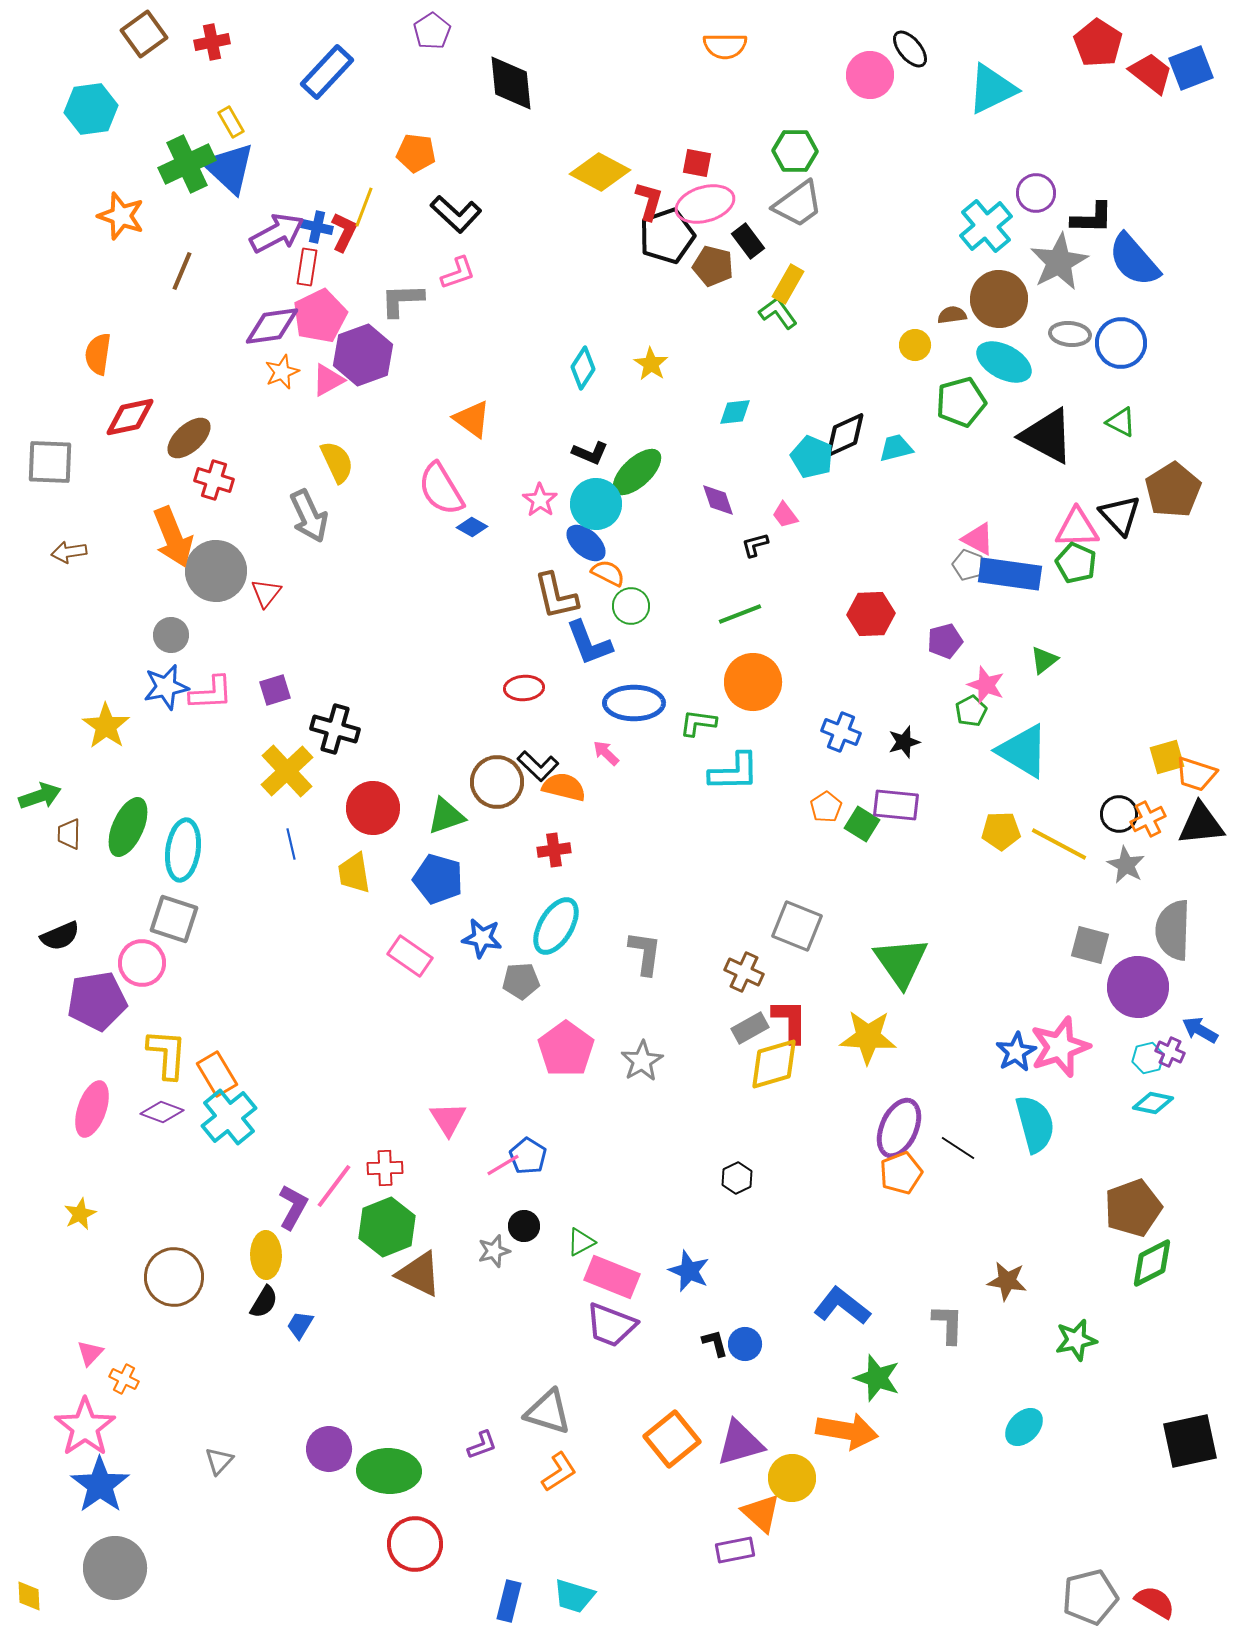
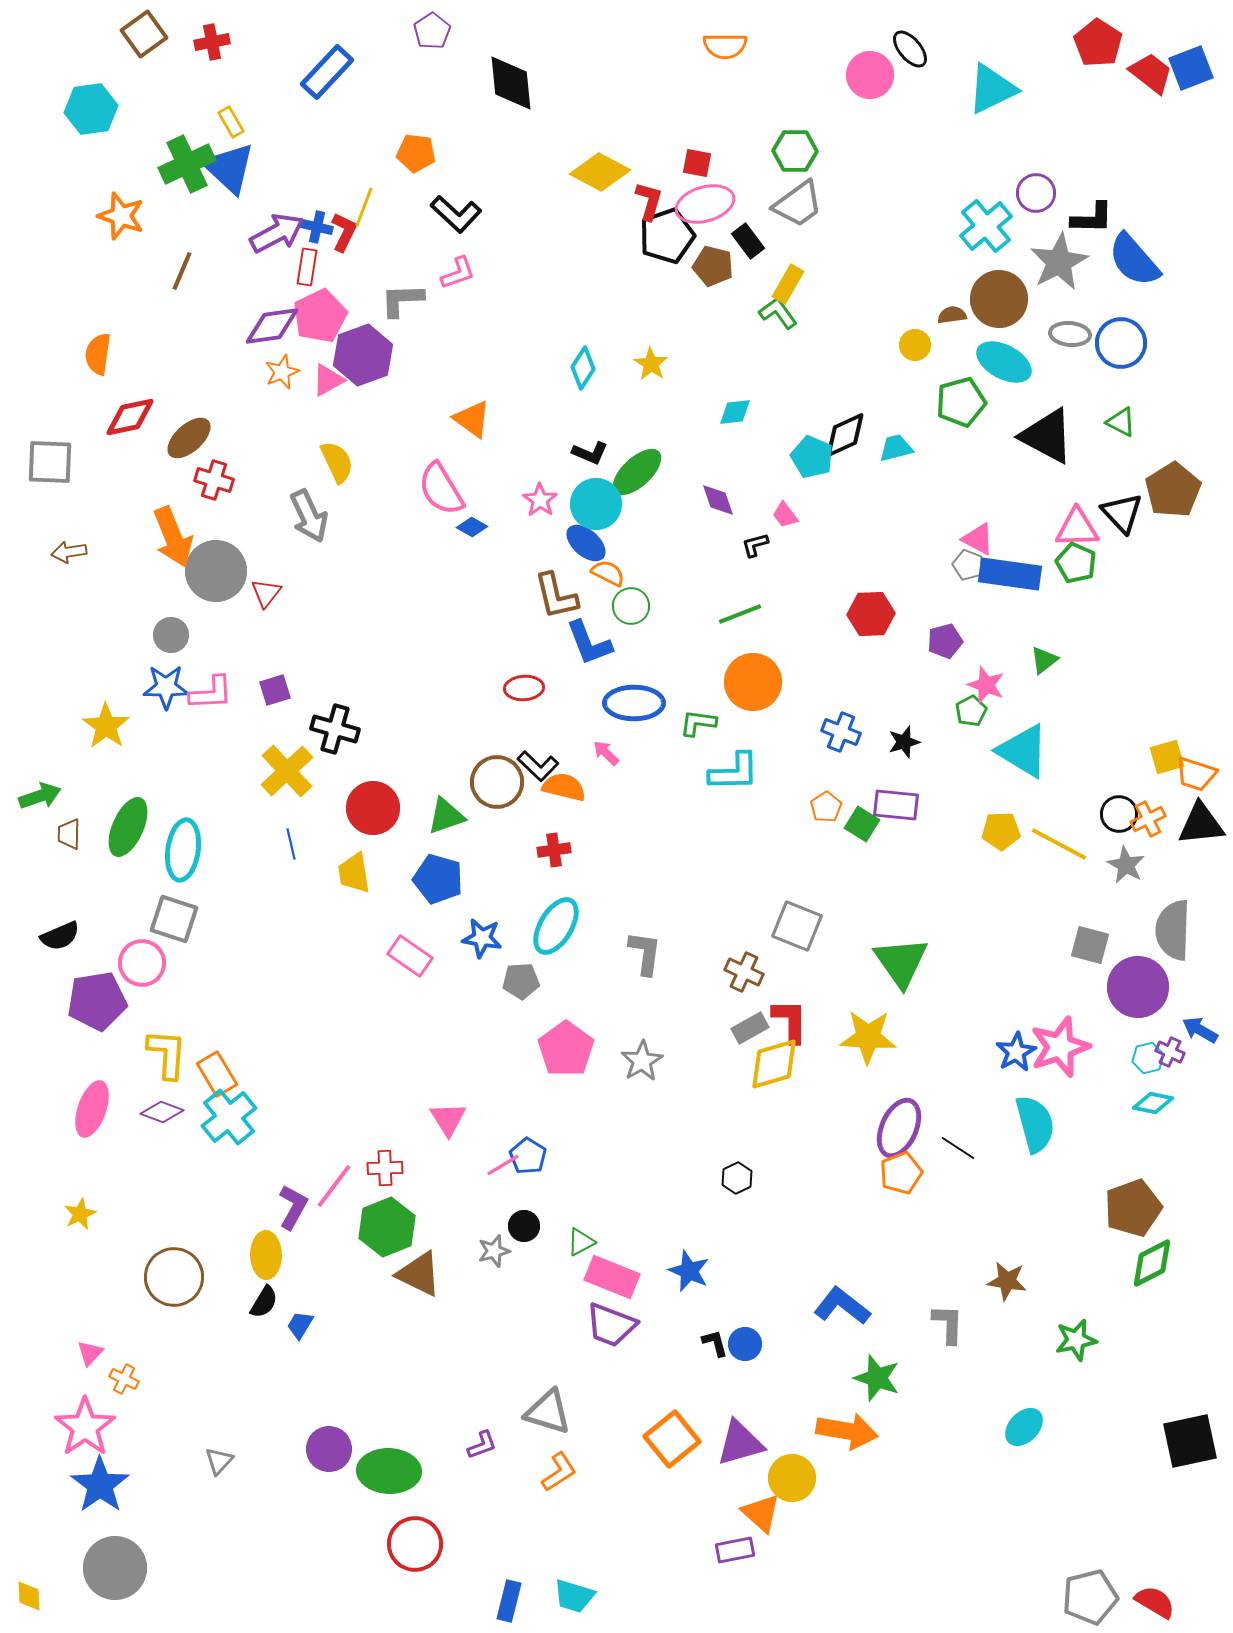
black triangle at (1120, 515): moved 2 px right, 2 px up
blue star at (166, 687): rotated 12 degrees clockwise
